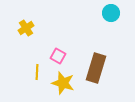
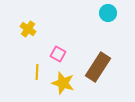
cyan circle: moved 3 px left
yellow cross: moved 2 px right, 1 px down; rotated 21 degrees counterclockwise
pink square: moved 2 px up
brown rectangle: moved 2 px right, 1 px up; rotated 16 degrees clockwise
